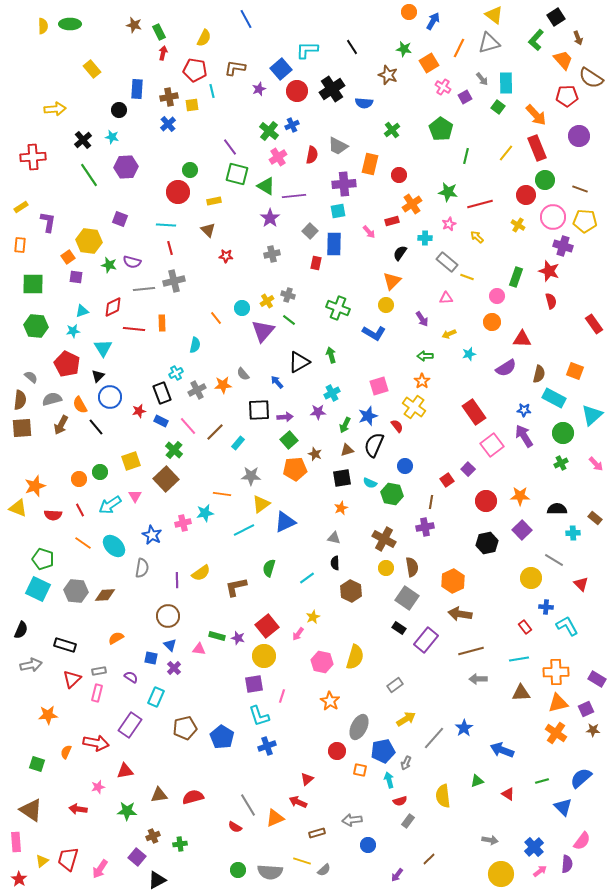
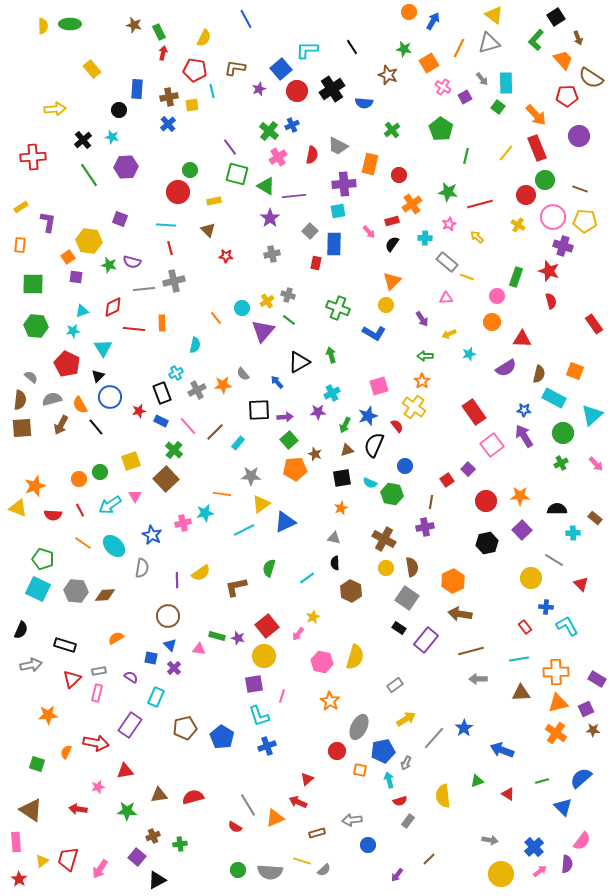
black semicircle at (400, 253): moved 8 px left, 9 px up
